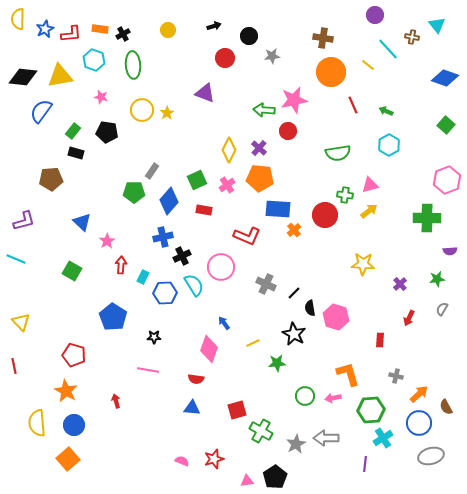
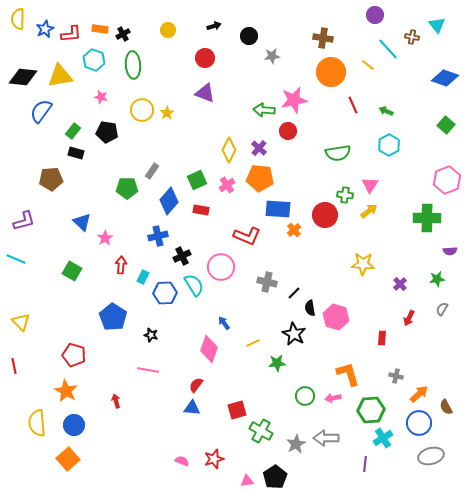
red circle at (225, 58): moved 20 px left
pink triangle at (370, 185): rotated 42 degrees counterclockwise
green pentagon at (134, 192): moved 7 px left, 4 px up
red rectangle at (204, 210): moved 3 px left
blue cross at (163, 237): moved 5 px left, 1 px up
pink star at (107, 241): moved 2 px left, 3 px up
gray cross at (266, 284): moved 1 px right, 2 px up; rotated 12 degrees counterclockwise
black star at (154, 337): moved 3 px left, 2 px up; rotated 16 degrees clockwise
red rectangle at (380, 340): moved 2 px right, 2 px up
red semicircle at (196, 379): moved 6 px down; rotated 119 degrees clockwise
